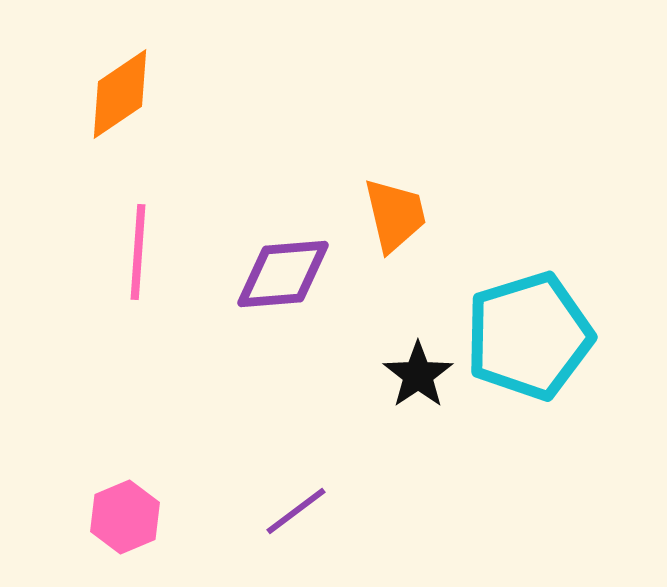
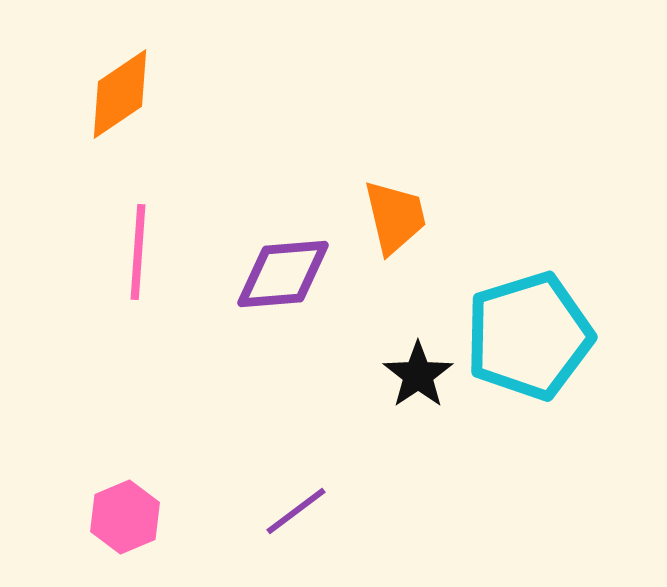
orange trapezoid: moved 2 px down
